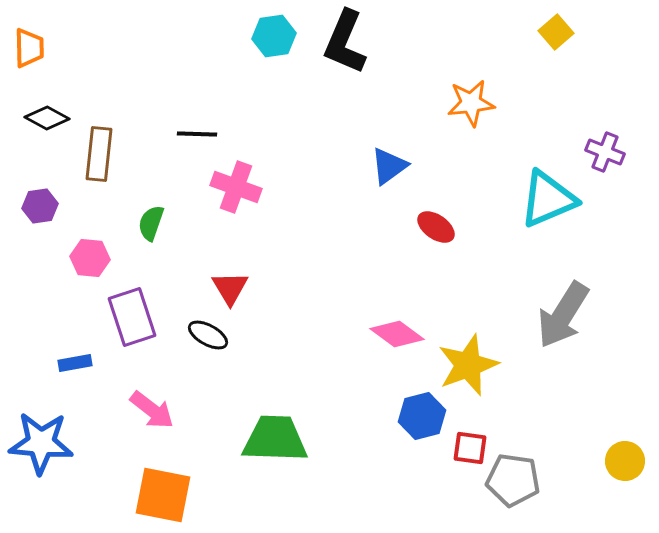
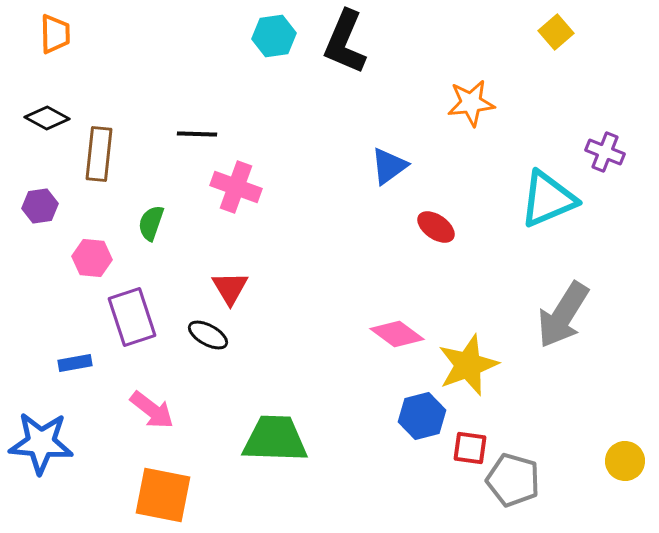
orange trapezoid: moved 26 px right, 14 px up
pink hexagon: moved 2 px right
gray pentagon: rotated 8 degrees clockwise
